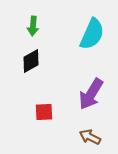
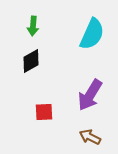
purple arrow: moved 1 px left, 1 px down
